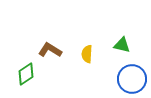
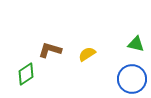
green triangle: moved 14 px right, 1 px up
brown L-shape: rotated 15 degrees counterclockwise
yellow semicircle: rotated 54 degrees clockwise
